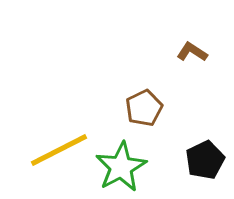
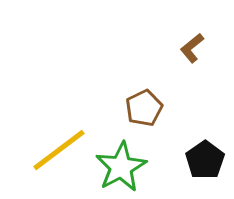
brown L-shape: moved 4 px up; rotated 72 degrees counterclockwise
yellow line: rotated 10 degrees counterclockwise
black pentagon: rotated 9 degrees counterclockwise
